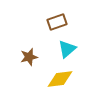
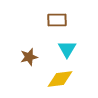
brown rectangle: moved 2 px up; rotated 18 degrees clockwise
cyan triangle: rotated 18 degrees counterclockwise
